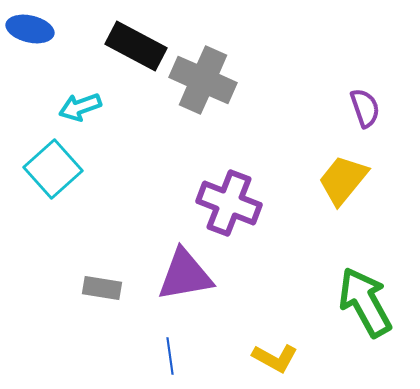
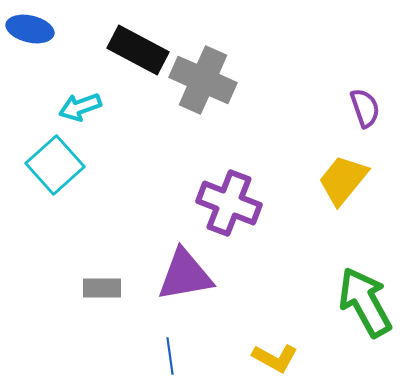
black rectangle: moved 2 px right, 4 px down
cyan square: moved 2 px right, 4 px up
gray rectangle: rotated 9 degrees counterclockwise
